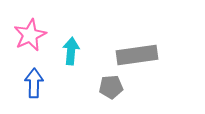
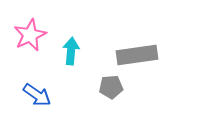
blue arrow: moved 3 px right, 12 px down; rotated 124 degrees clockwise
